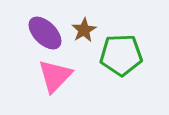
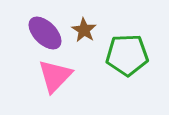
brown star: rotated 10 degrees counterclockwise
green pentagon: moved 6 px right
